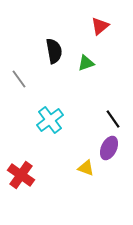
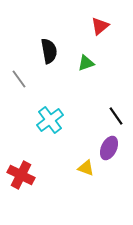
black semicircle: moved 5 px left
black line: moved 3 px right, 3 px up
red cross: rotated 8 degrees counterclockwise
